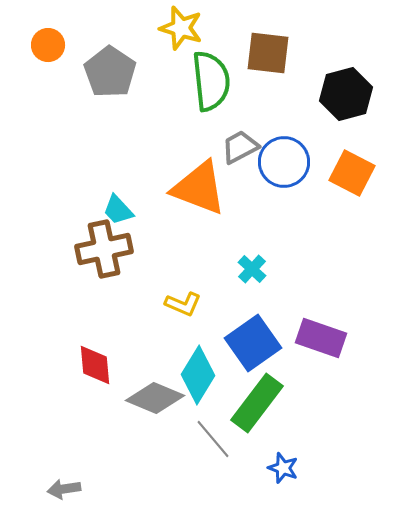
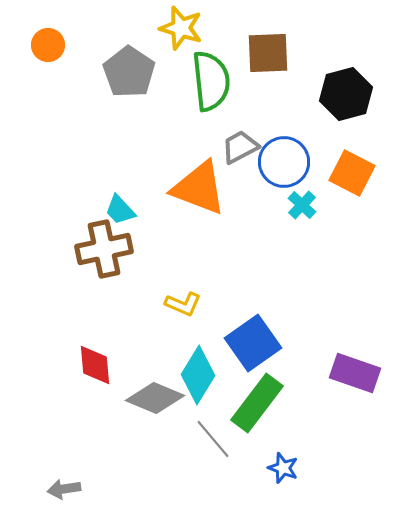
brown square: rotated 9 degrees counterclockwise
gray pentagon: moved 19 px right
cyan trapezoid: moved 2 px right
cyan cross: moved 50 px right, 64 px up
purple rectangle: moved 34 px right, 35 px down
